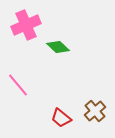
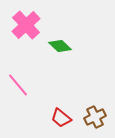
pink cross: rotated 20 degrees counterclockwise
green diamond: moved 2 px right, 1 px up
brown cross: moved 6 px down; rotated 15 degrees clockwise
